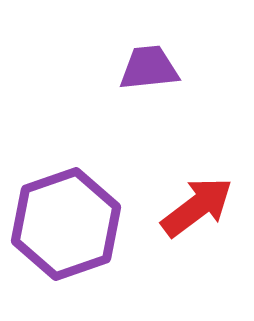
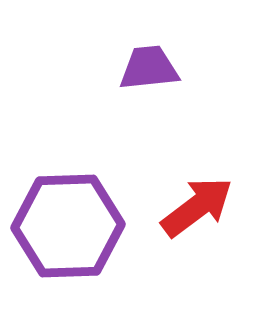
purple hexagon: moved 2 px right, 2 px down; rotated 17 degrees clockwise
